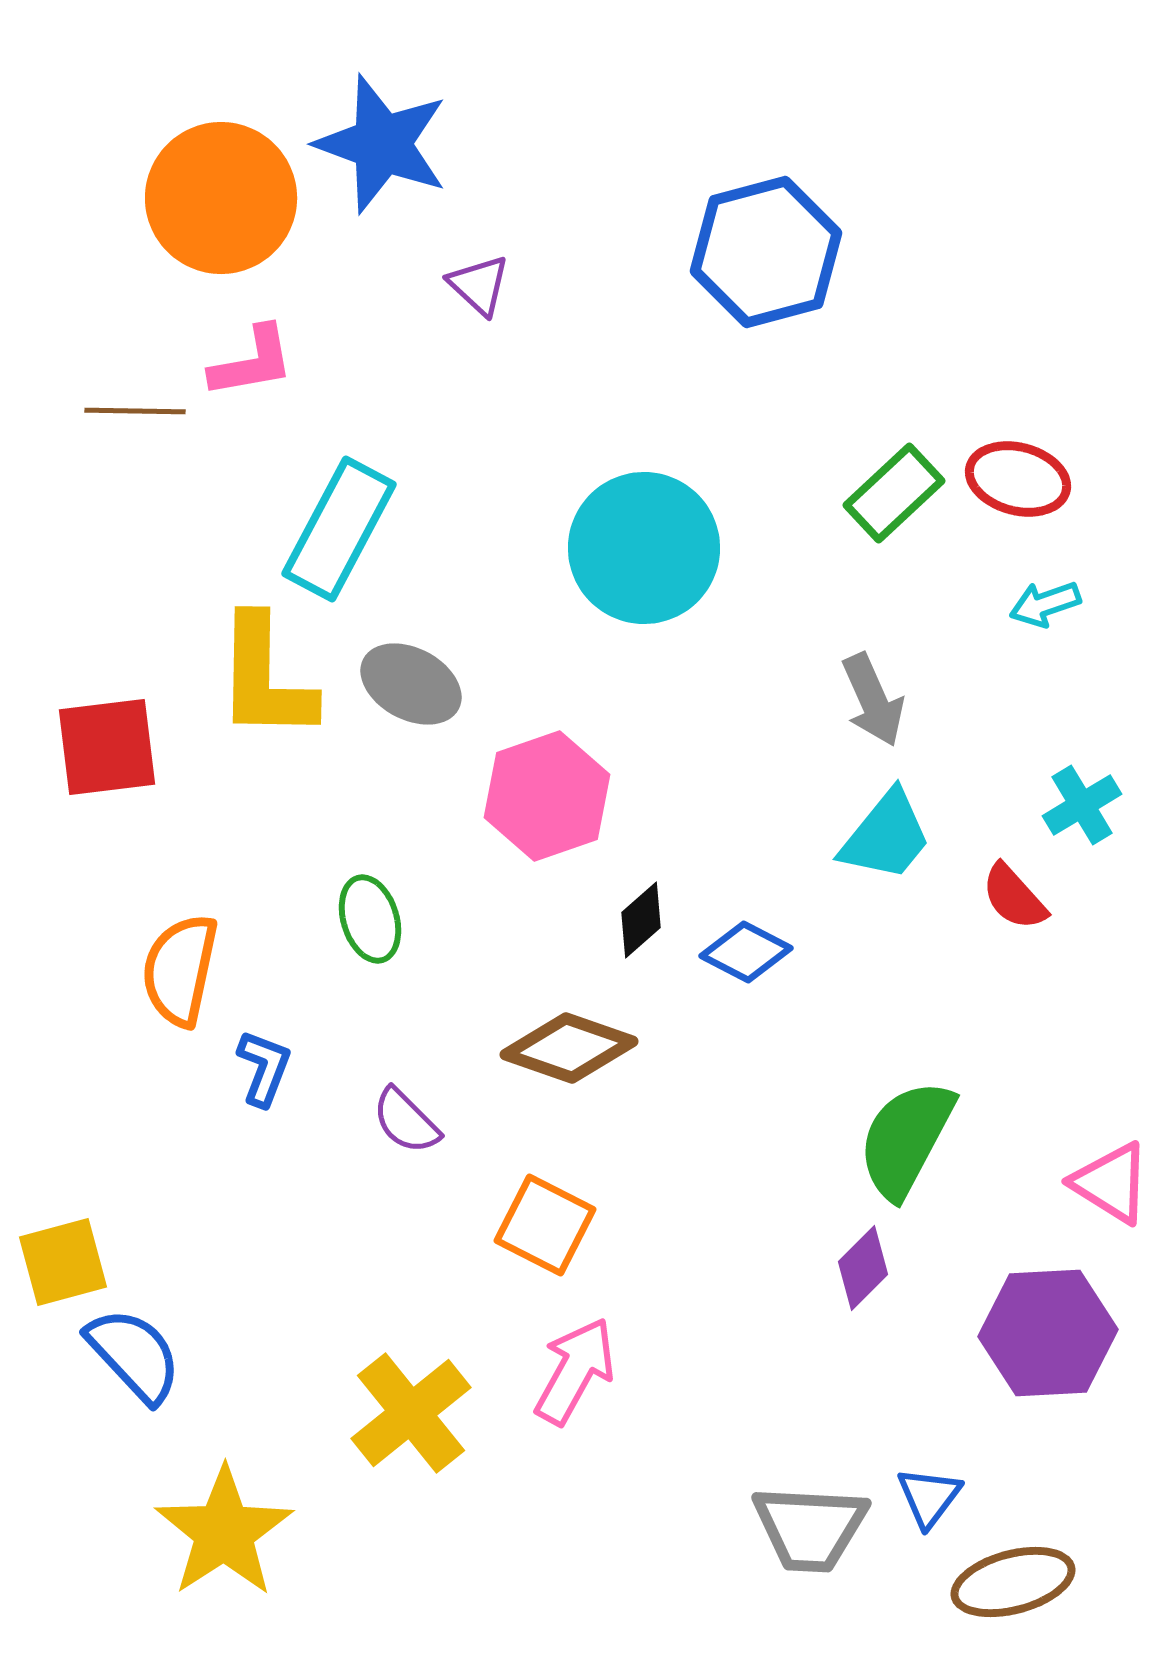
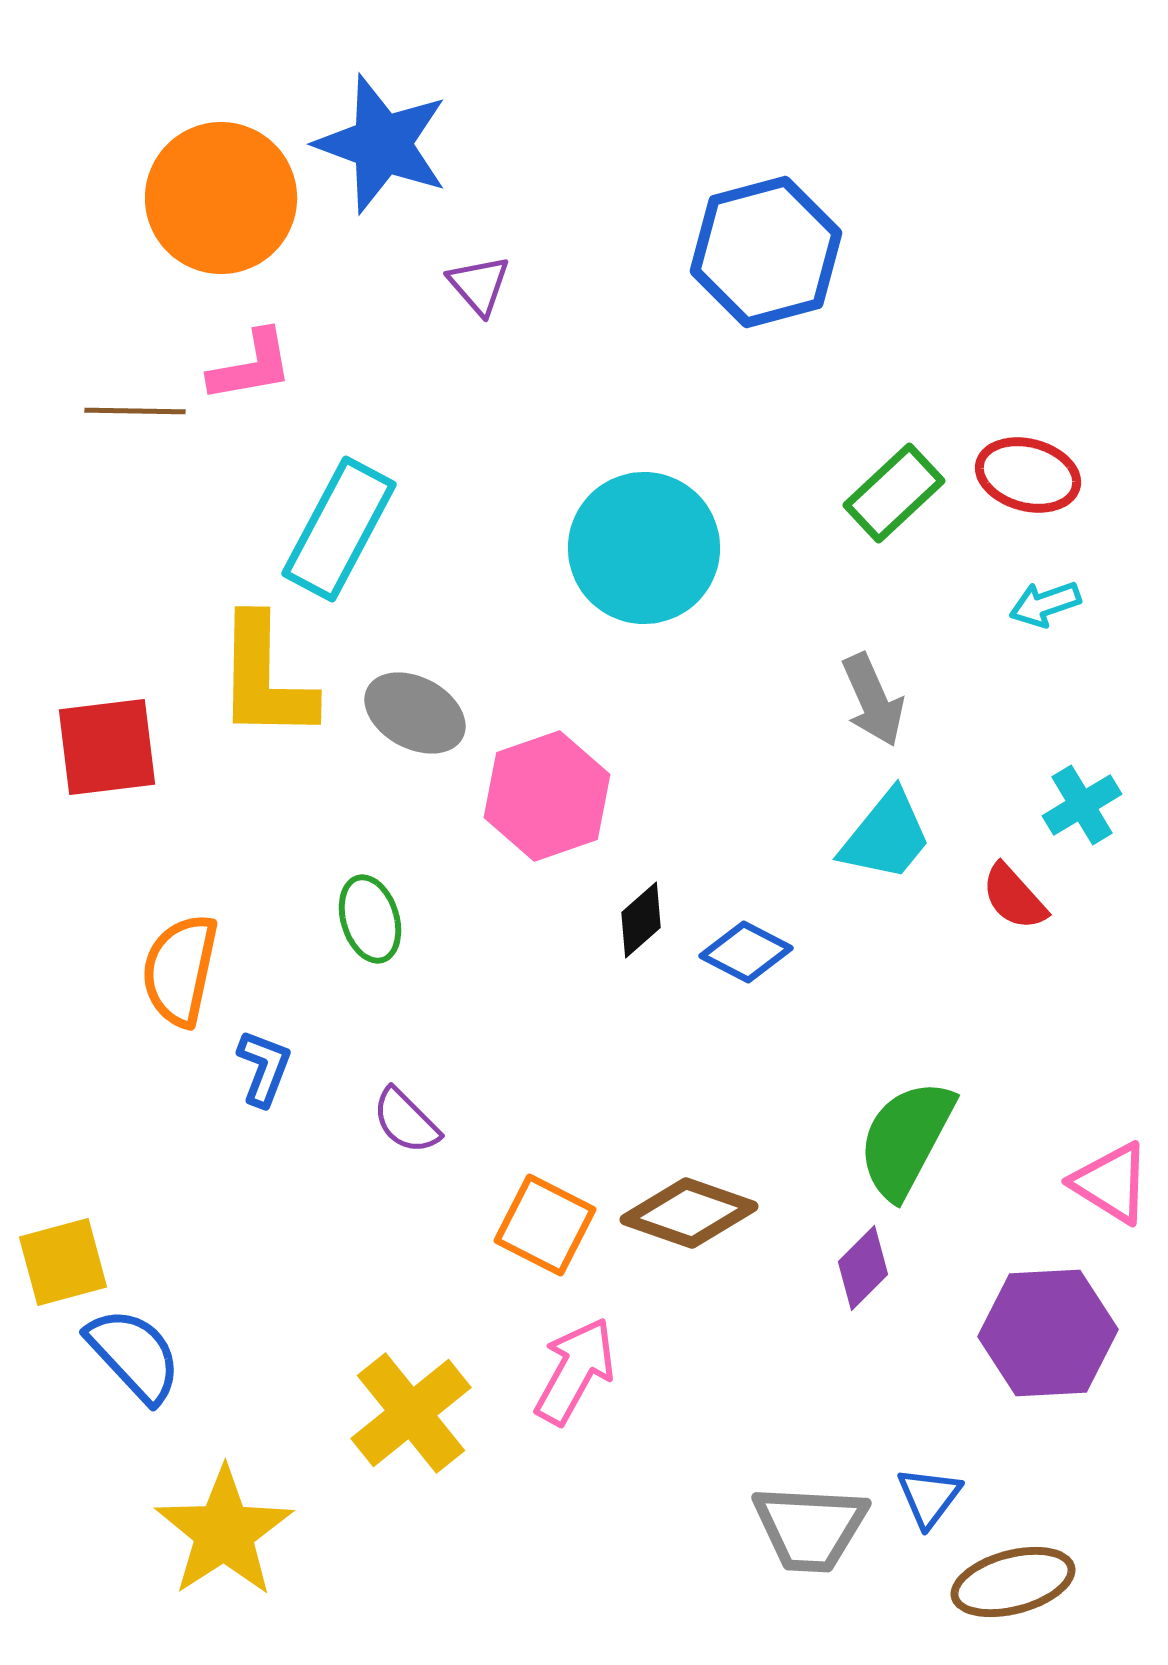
purple triangle: rotated 6 degrees clockwise
pink L-shape: moved 1 px left, 4 px down
red ellipse: moved 10 px right, 4 px up
gray ellipse: moved 4 px right, 29 px down
brown diamond: moved 120 px right, 165 px down
